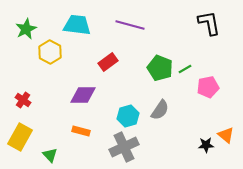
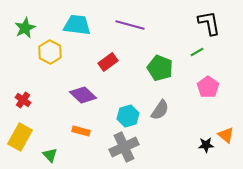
green star: moved 1 px left, 1 px up
green line: moved 12 px right, 17 px up
pink pentagon: rotated 25 degrees counterclockwise
purple diamond: rotated 44 degrees clockwise
